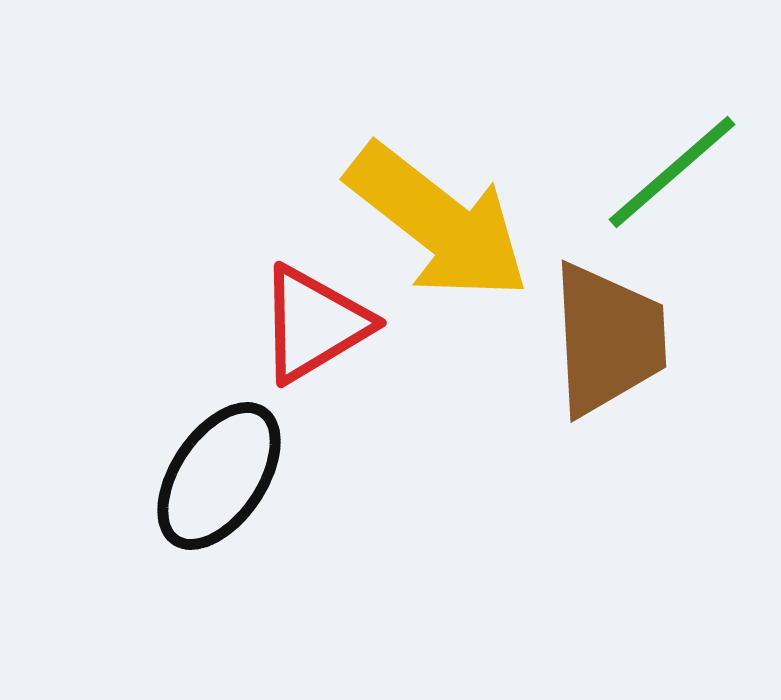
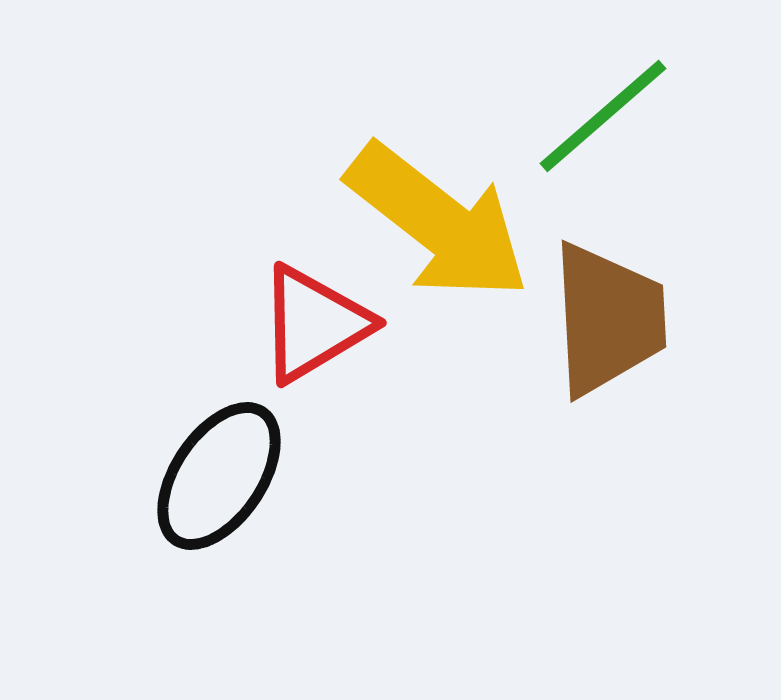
green line: moved 69 px left, 56 px up
brown trapezoid: moved 20 px up
